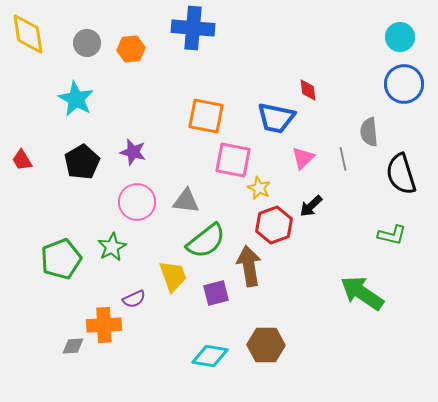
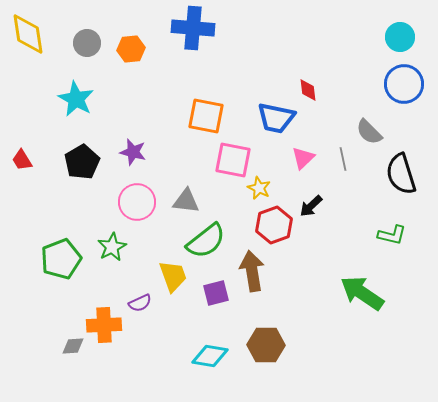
gray semicircle: rotated 40 degrees counterclockwise
brown arrow: moved 3 px right, 5 px down
purple semicircle: moved 6 px right, 4 px down
